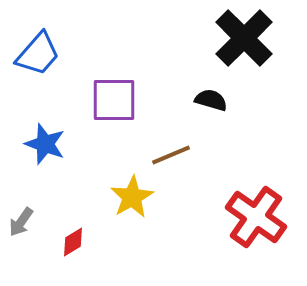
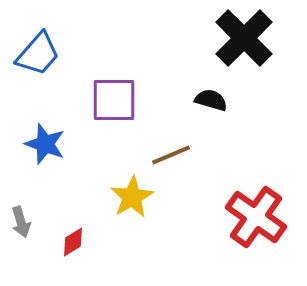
gray arrow: rotated 52 degrees counterclockwise
